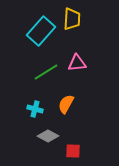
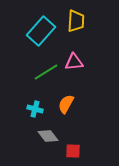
yellow trapezoid: moved 4 px right, 2 px down
pink triangle: moved 3 px left, 1 px up
gray diamond: rotated 25 degrees clockwise
